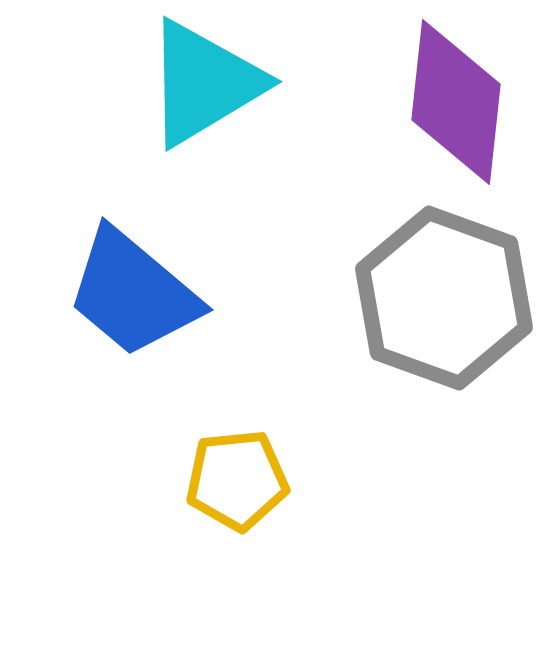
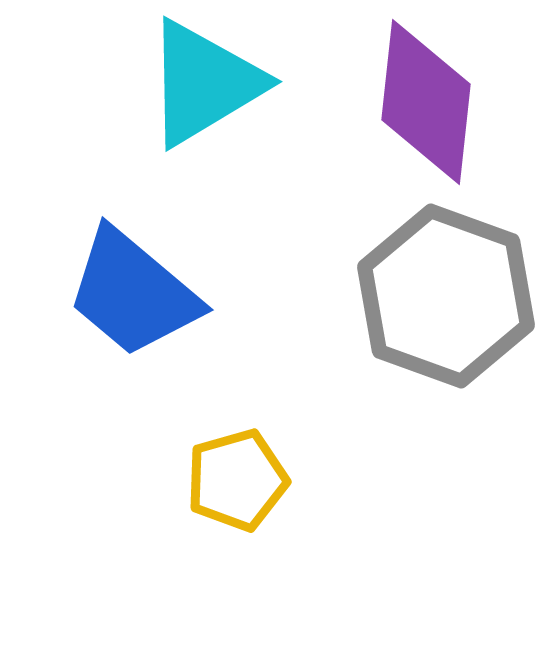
purple diamond: moved 30 px left
gray hexagon: moved 2 px right, 2 px up
yellow pentagon: rotated 10 degrees counterclockwise
